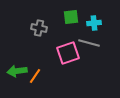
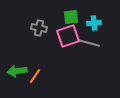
pink square: moved 17 px up
